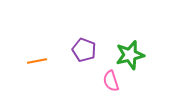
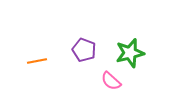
green star: moved 2 px up
pink semicircle: rotated 30 degrees counterclockwise
